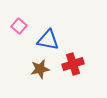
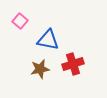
pink square: moved 1 px right, 5 px up
